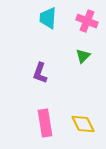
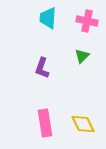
pink cross: rotated 10 degrees counterclockwise
green triangle: moved 1 px left
purple L-shape: moved 2 px right, 5 px up
